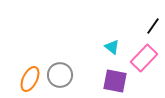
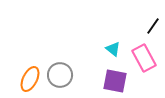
cyan triangle: moved 1 px right, 2 px down
pink rectangle: rotated 72 degrees counterclockwise
